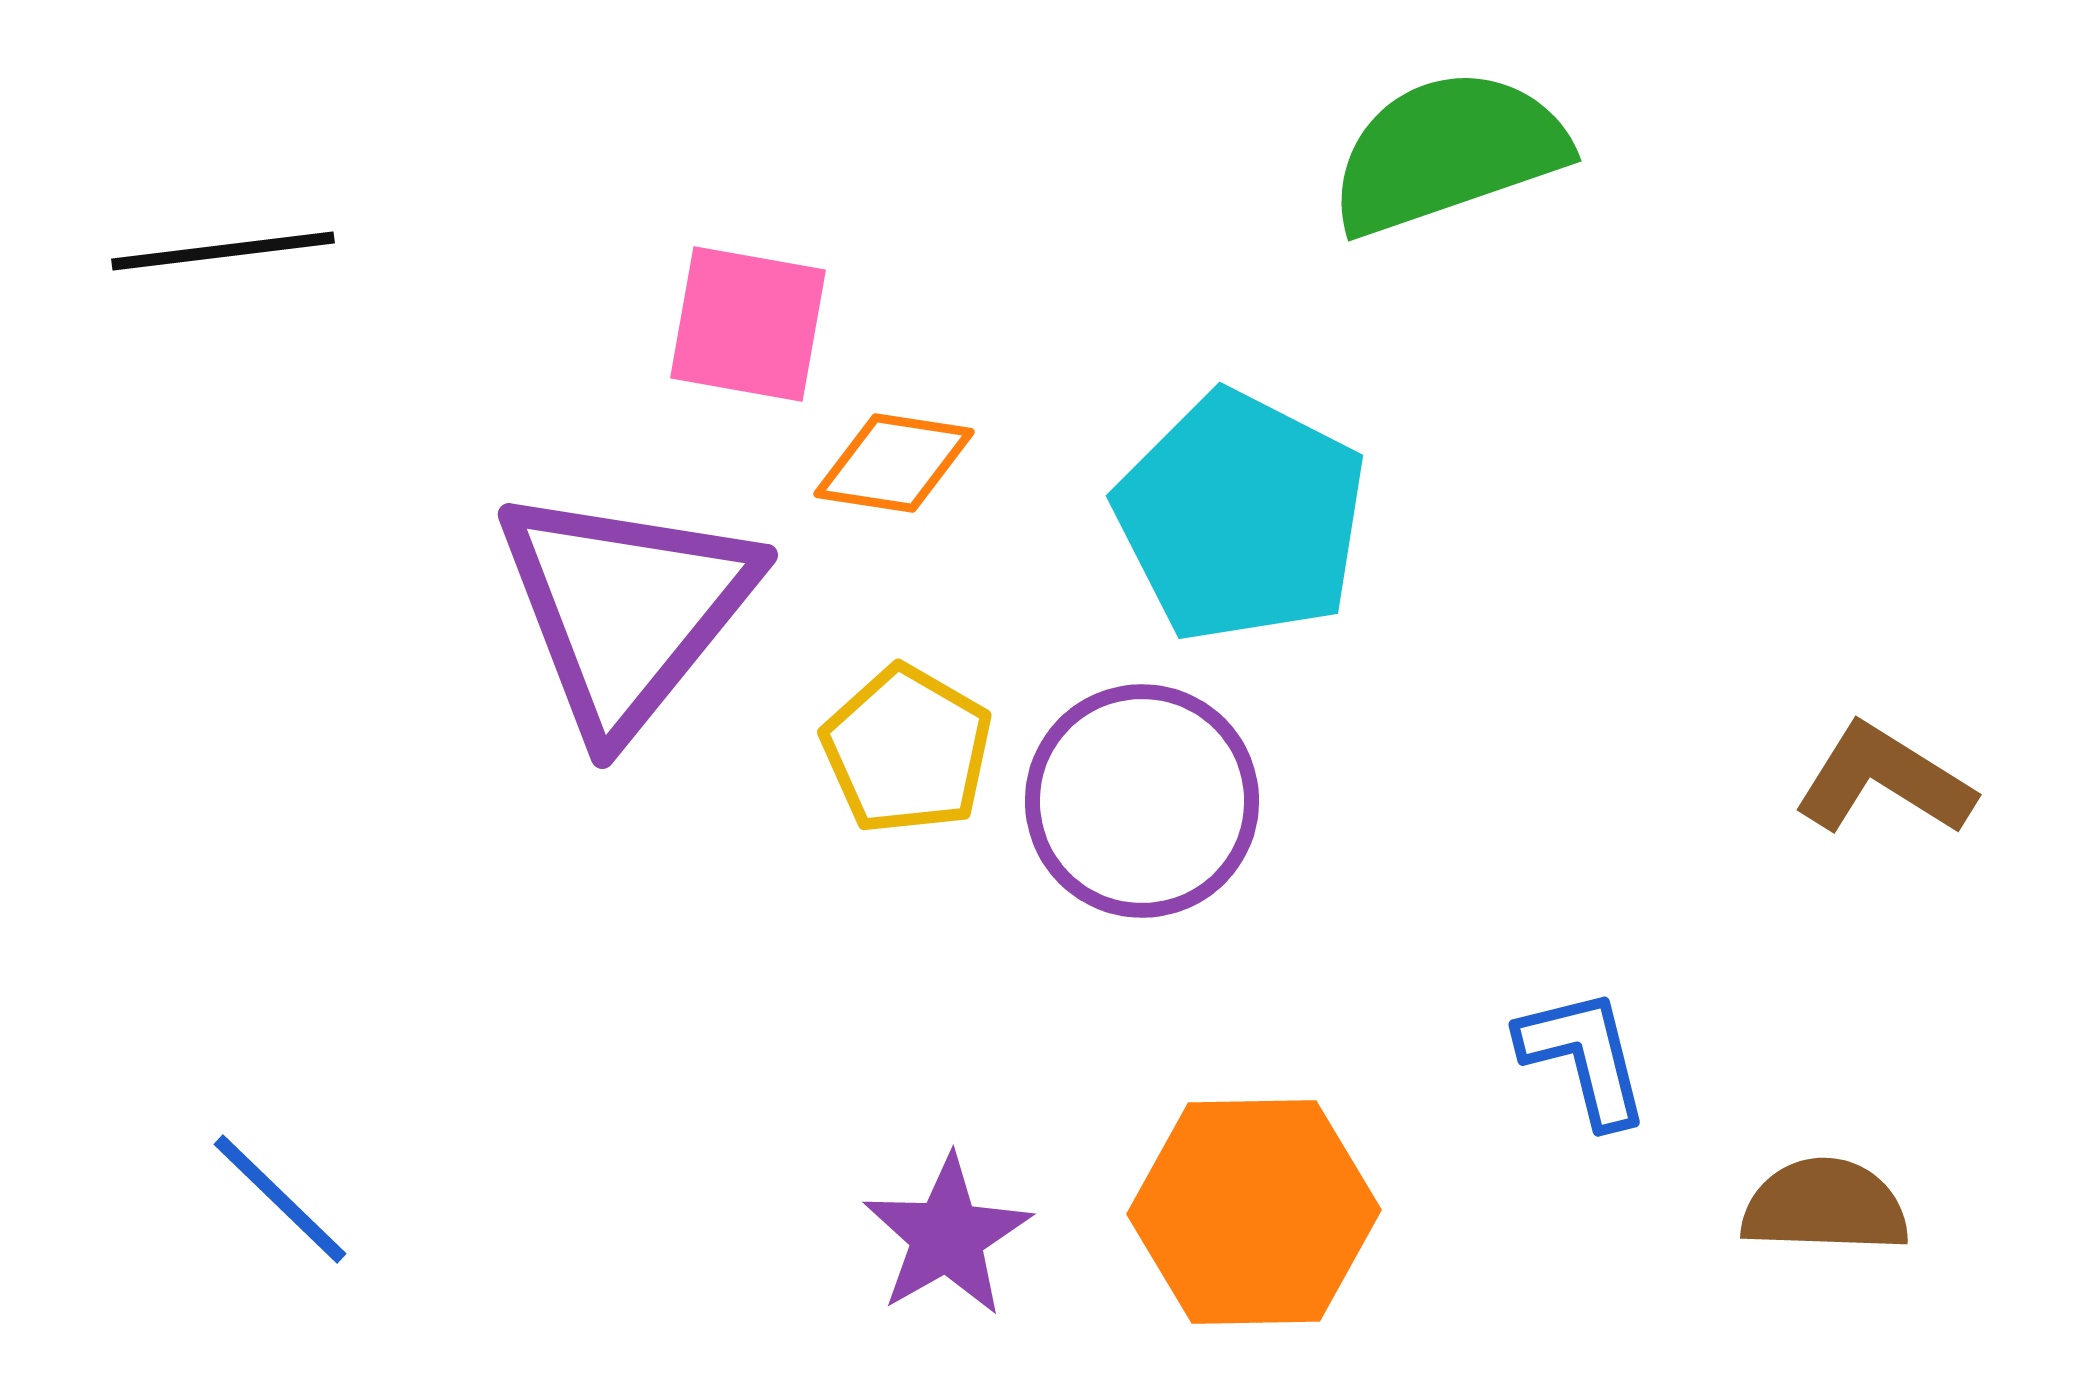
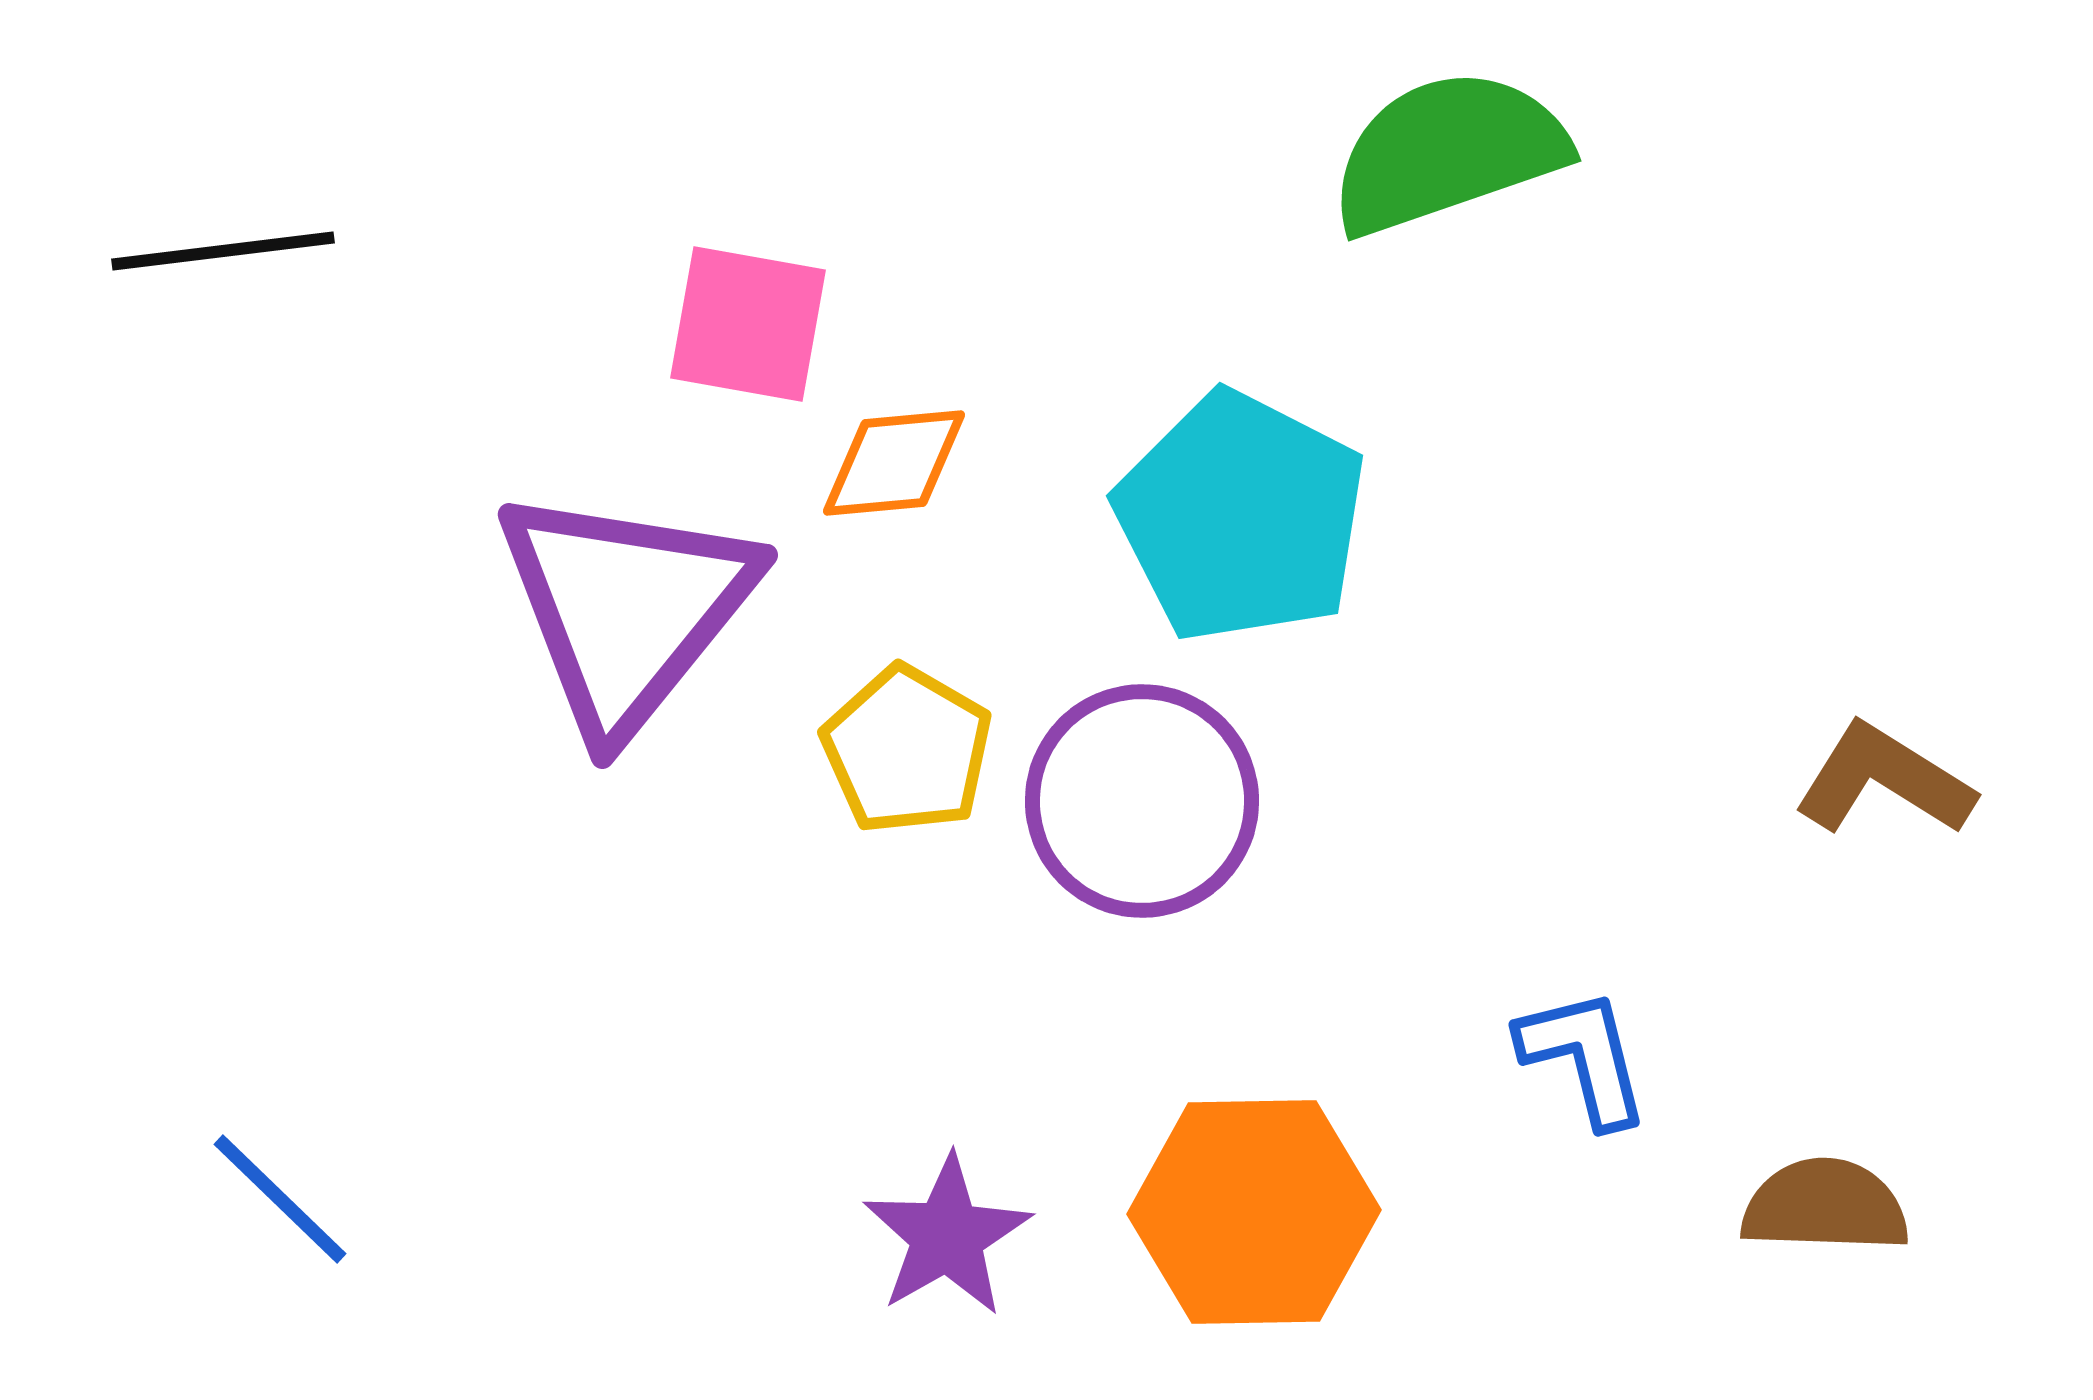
orange diamond: rotated 14 degrees counterclockwise
